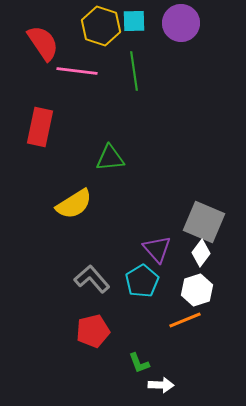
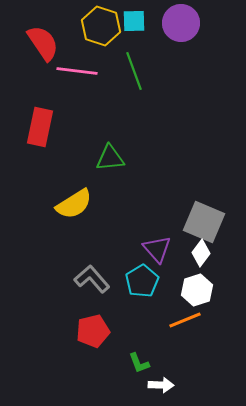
green line: rotated 12 degrees counterclockwise
